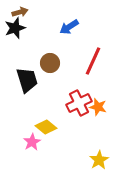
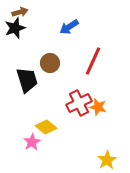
yellow star: moved 8 px right
